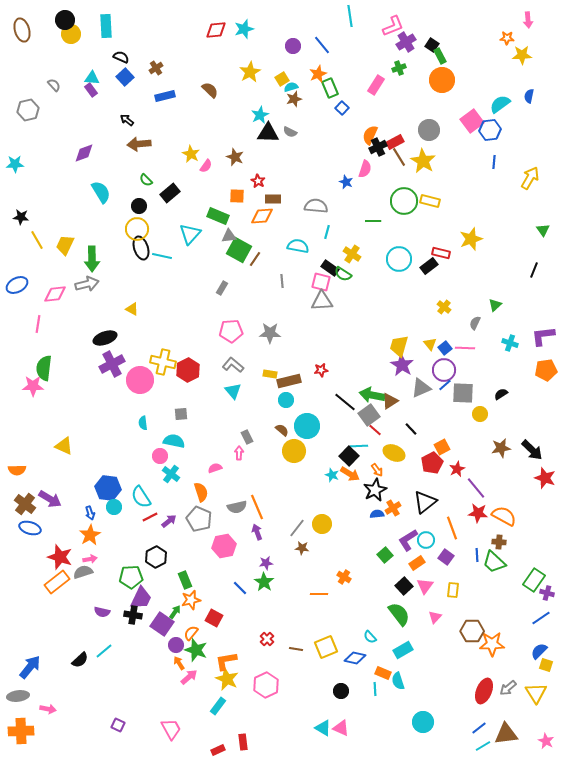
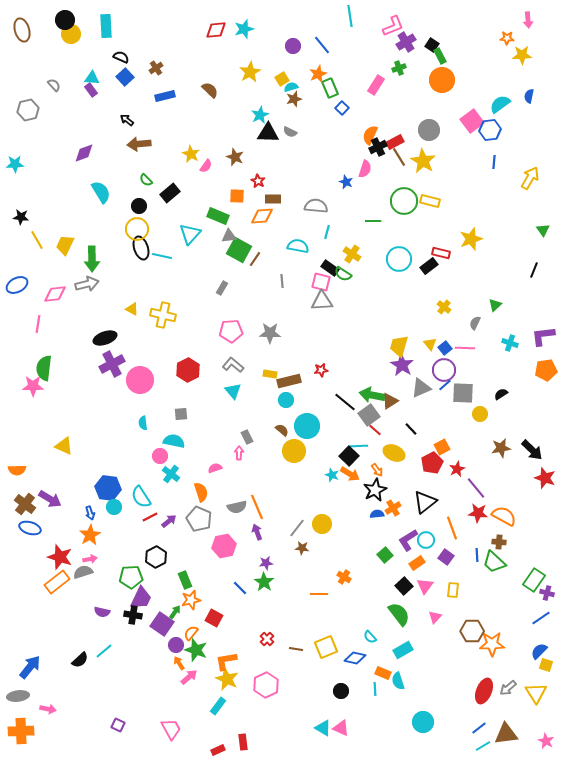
yellow cross at (163, 362): moved 47 px up
